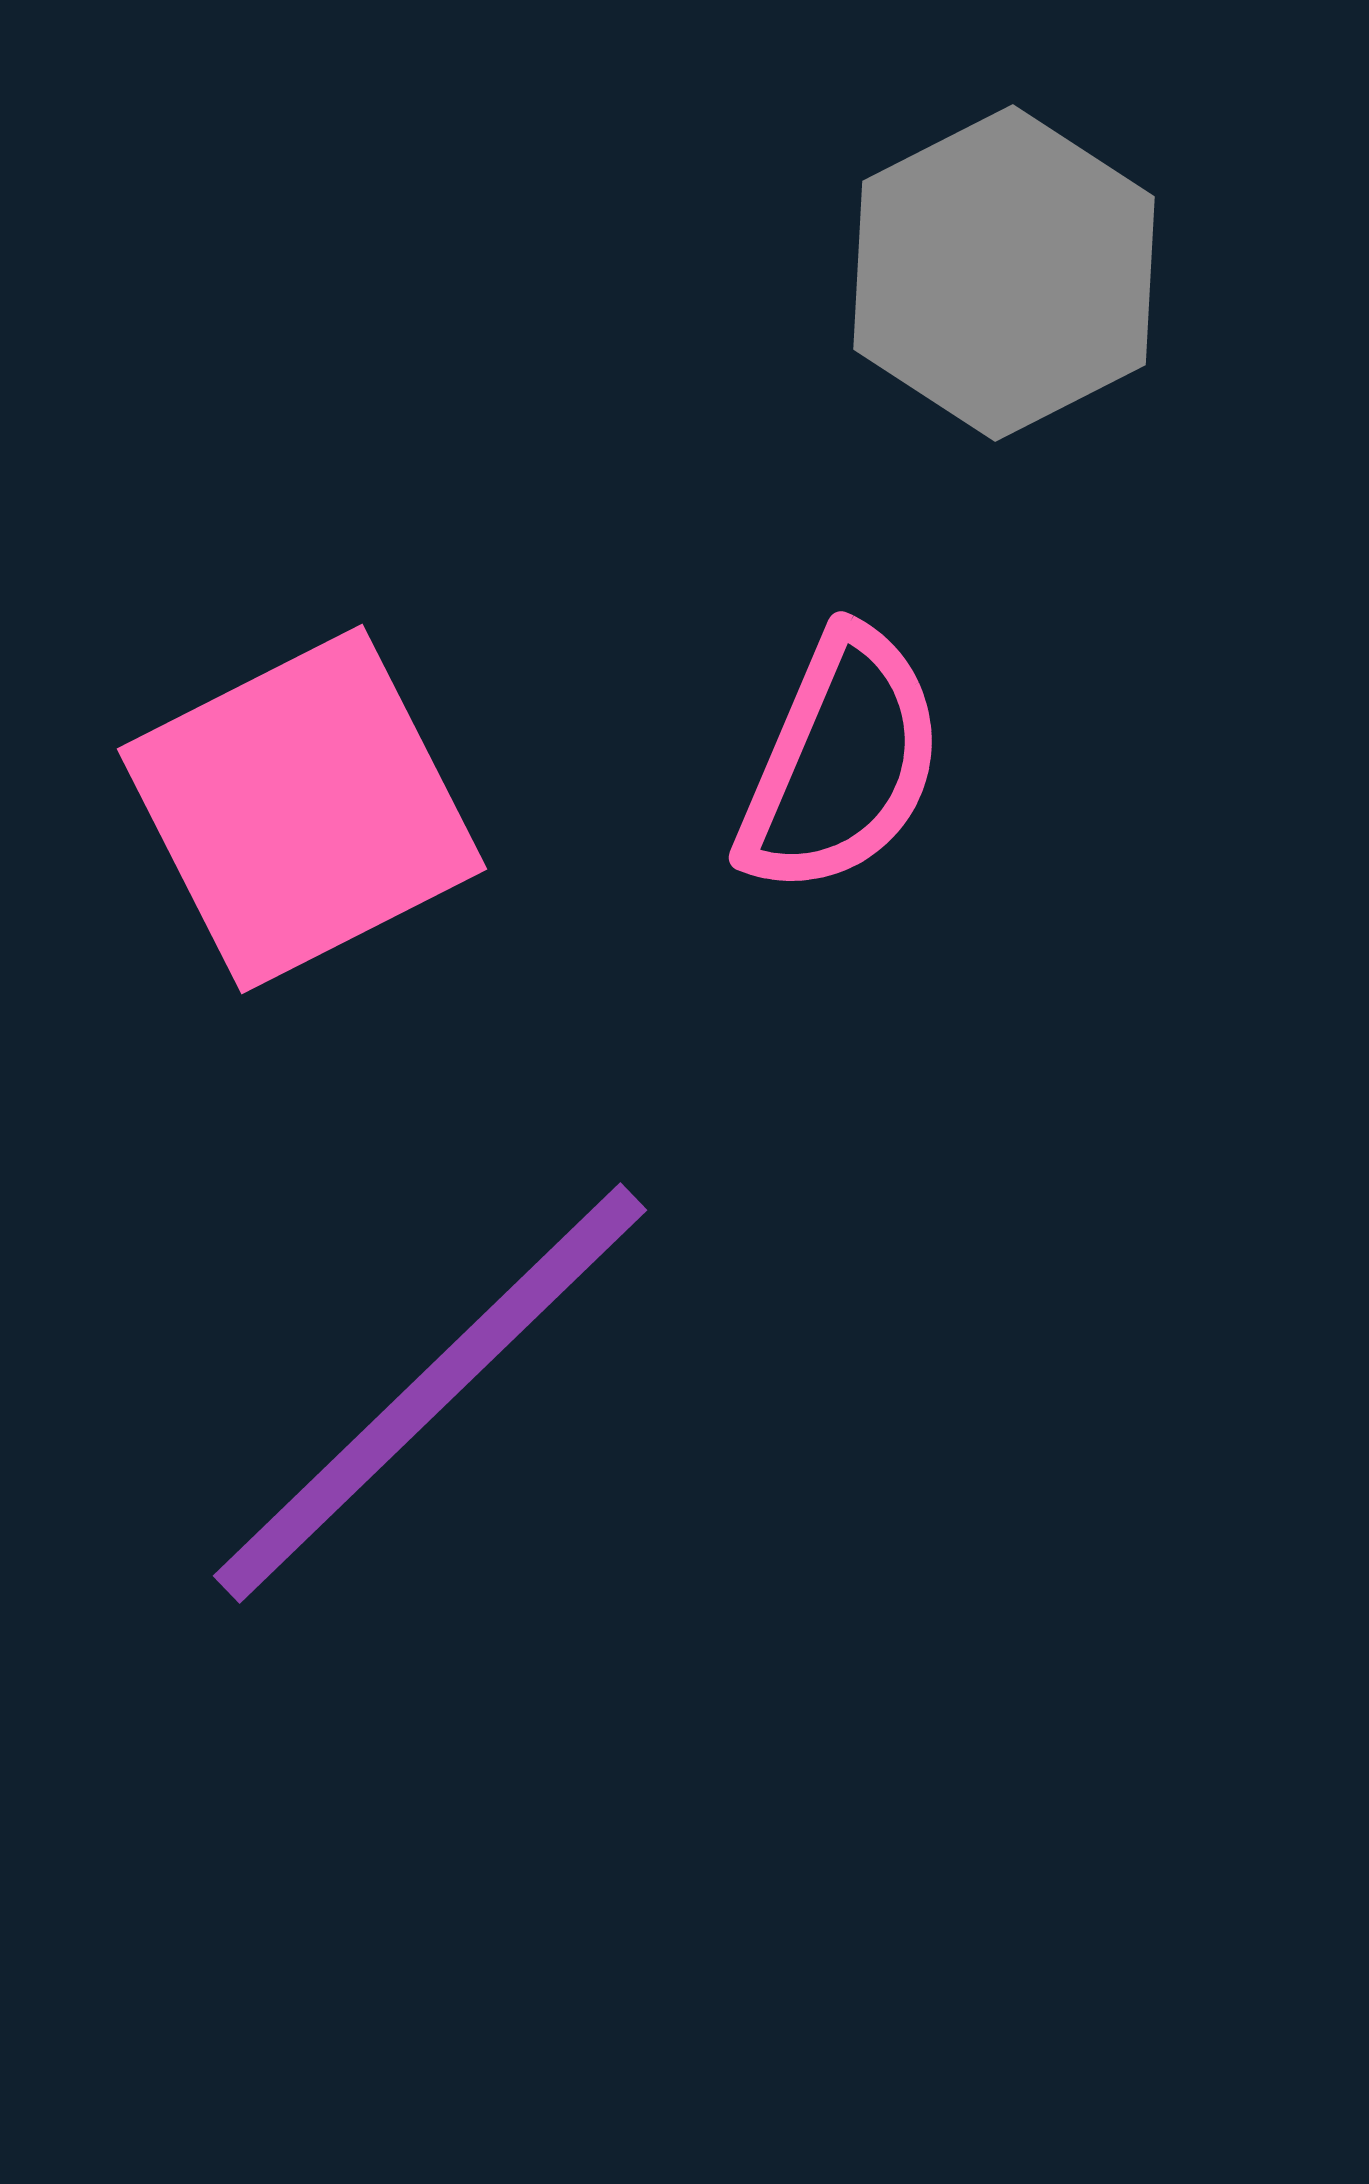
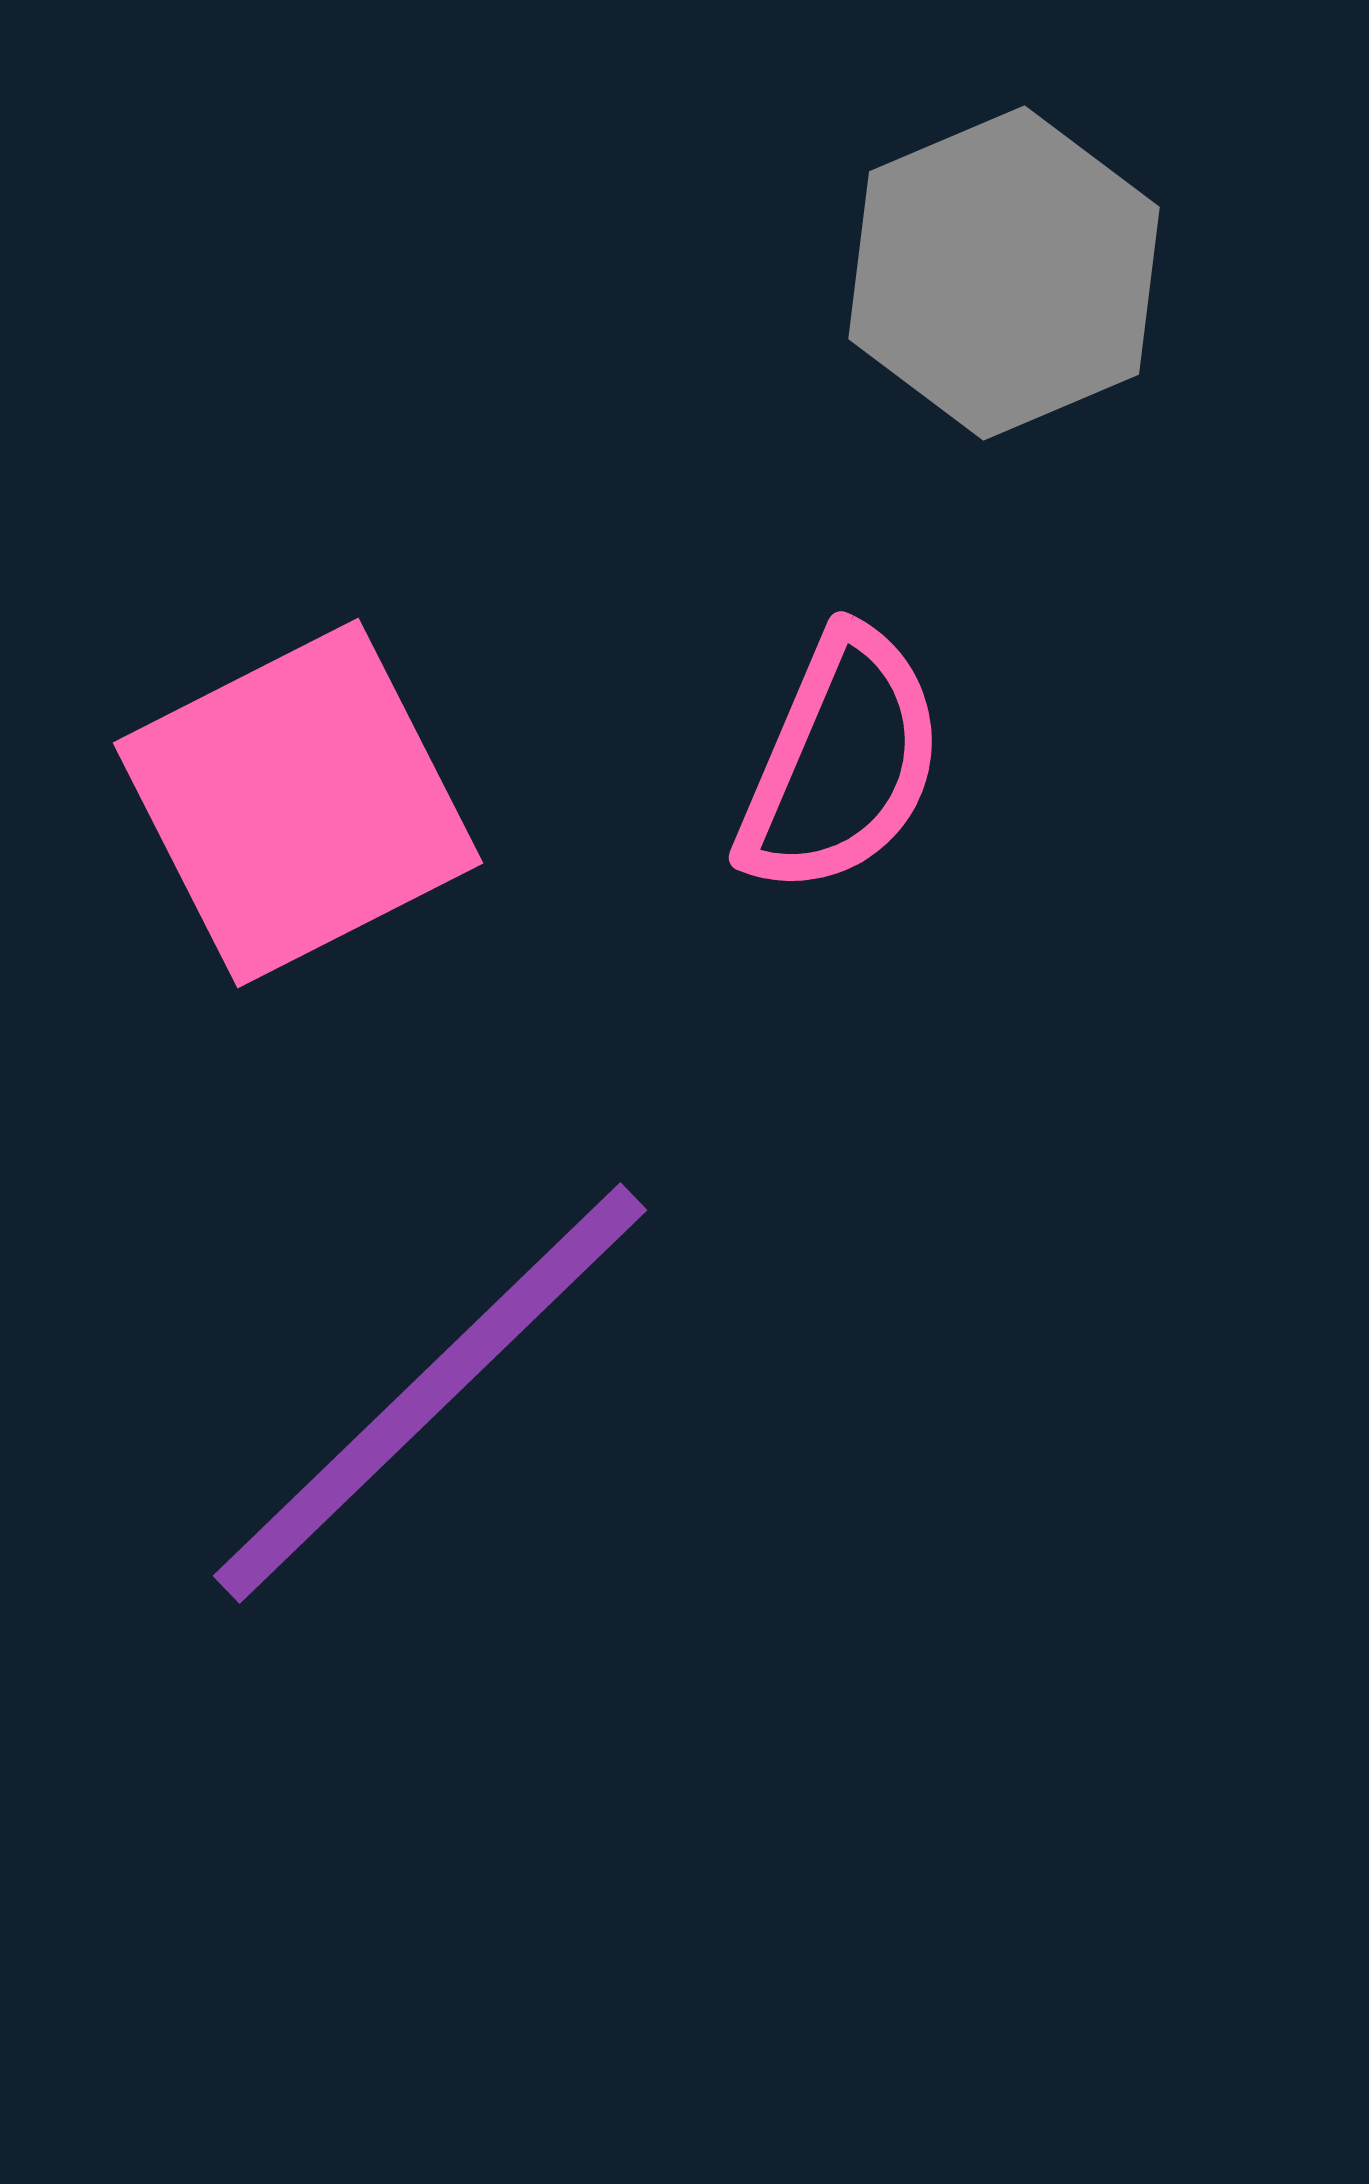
gray hexagon: rotated 4 degrees clockwise
pink square: moved 4 px left, 6 px up
